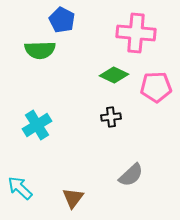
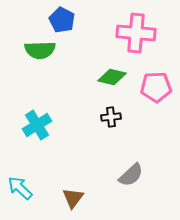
green diamond: moved 2 px left, 2 px down; rotated 12 degrees counterclockwise
